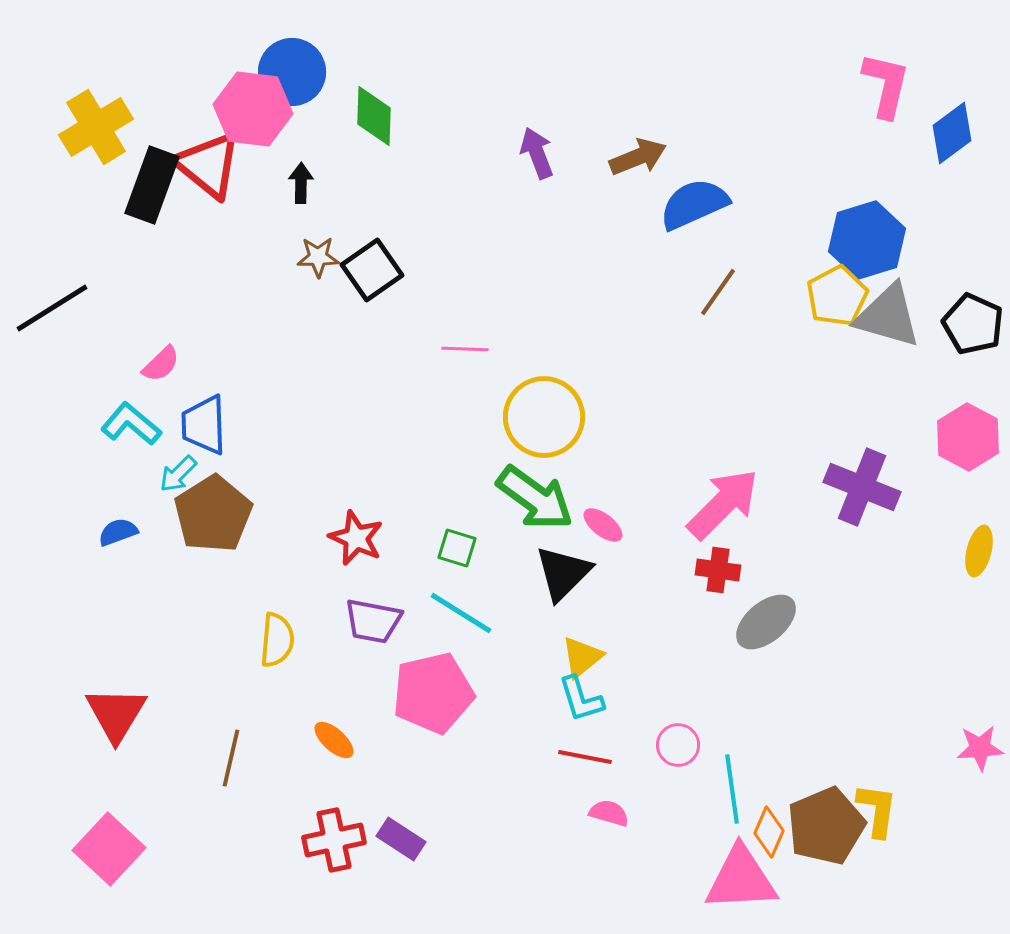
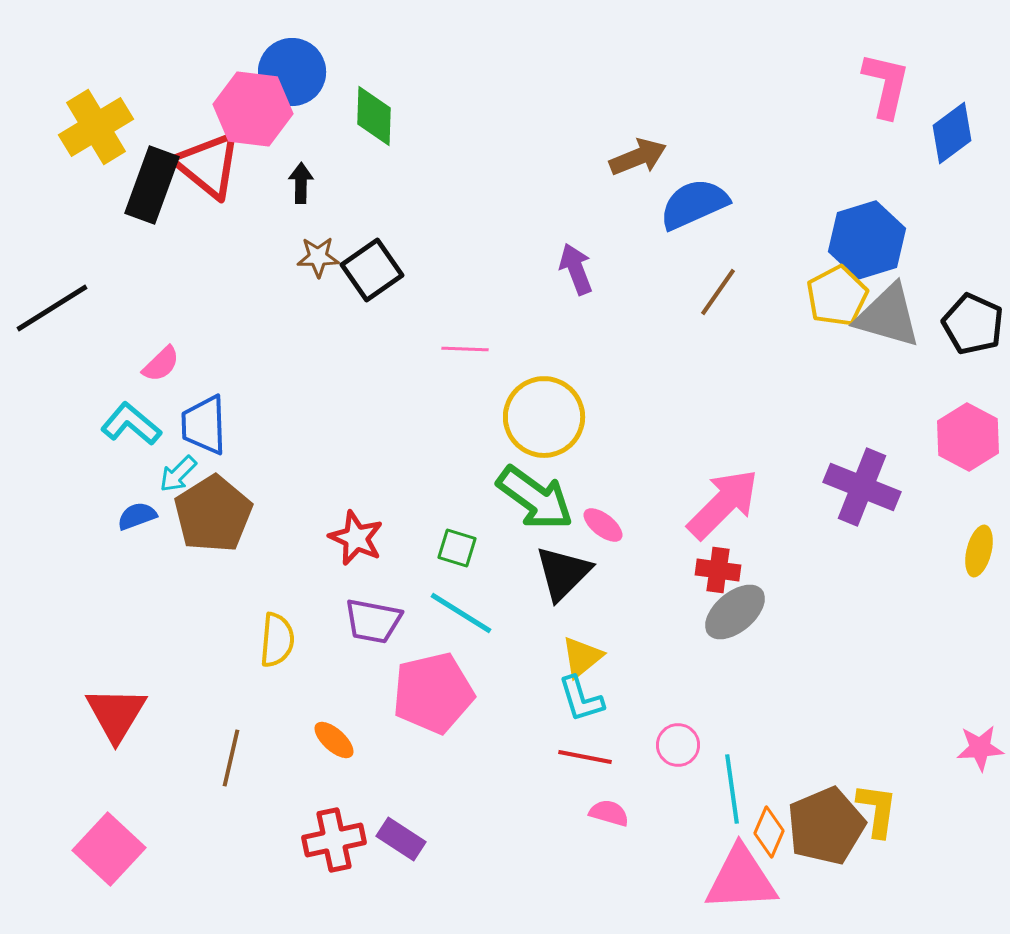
purple arrow at (537, 153): moved 39 px right, 116 px down
blue semicircle at (118, 532): moved 19 px right, 16 px up
gray ellipse at (766, 622): moved 31 px left, 10 px up
